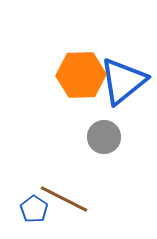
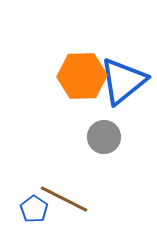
orange hexagon: moved 1 px right, 1 px down
